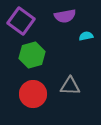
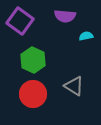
purple semicircle: rotated 15 degrees clockwise
purple square: moved 1 px left
green hexagon: moved 1 px right, 5 px down; rotated 20 degrees counterclockwise
gray triangle: moved 4 px right; rotated 30 degrees clockwise
